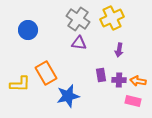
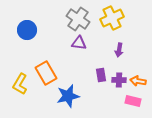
blue circle: moved 1 px left
yellow L-shape: rotated 120 degrees clockwise
